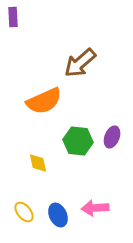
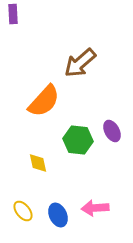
purple rectangle: moved 3 px up
orange semicircle: rotated 24 degrees counterclockwise
purple ellipse: moved 6 px up; rotated 50 degrees counterclockwise
green hexagon: moved 1 px up
yellow ellipse: moved 1 px left, 1 px up
